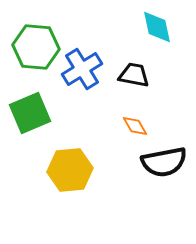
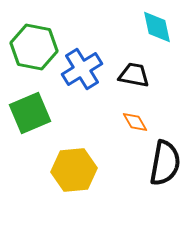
green hexagon: moved 2 px left; rotated 6 degrees clockwise
orange diamond: moved 4 px up
black semicircle: moved 1 px right, 1 px down; rotated 69 degrees counterclockwise
yellow hexagon: moved 4 px right
